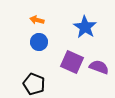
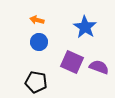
black pentagon: moved 2 px right, 2 px up; rotated 10 degrees counterclockwise
